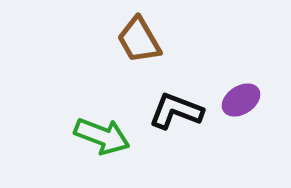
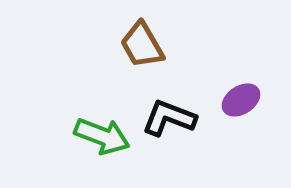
brown trapezoid: moved 3 px right, 5 px down
black L-shape: moved 7 px left, 7 px down
